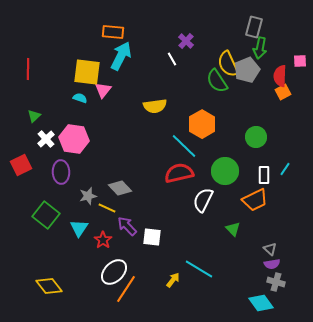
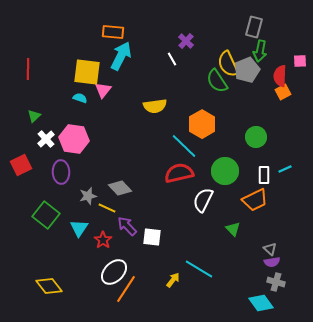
green arrow at (260, 48): moved 3 px down
cyan line at (285, 169): rotated 32 degrees clockwise
purple semicircle at (272, 264): moved 2 px up
